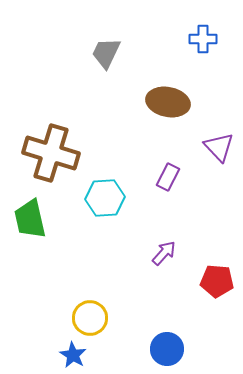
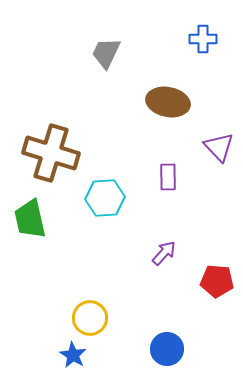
purple rectangle: rotated 28 degrees counterclockwise
